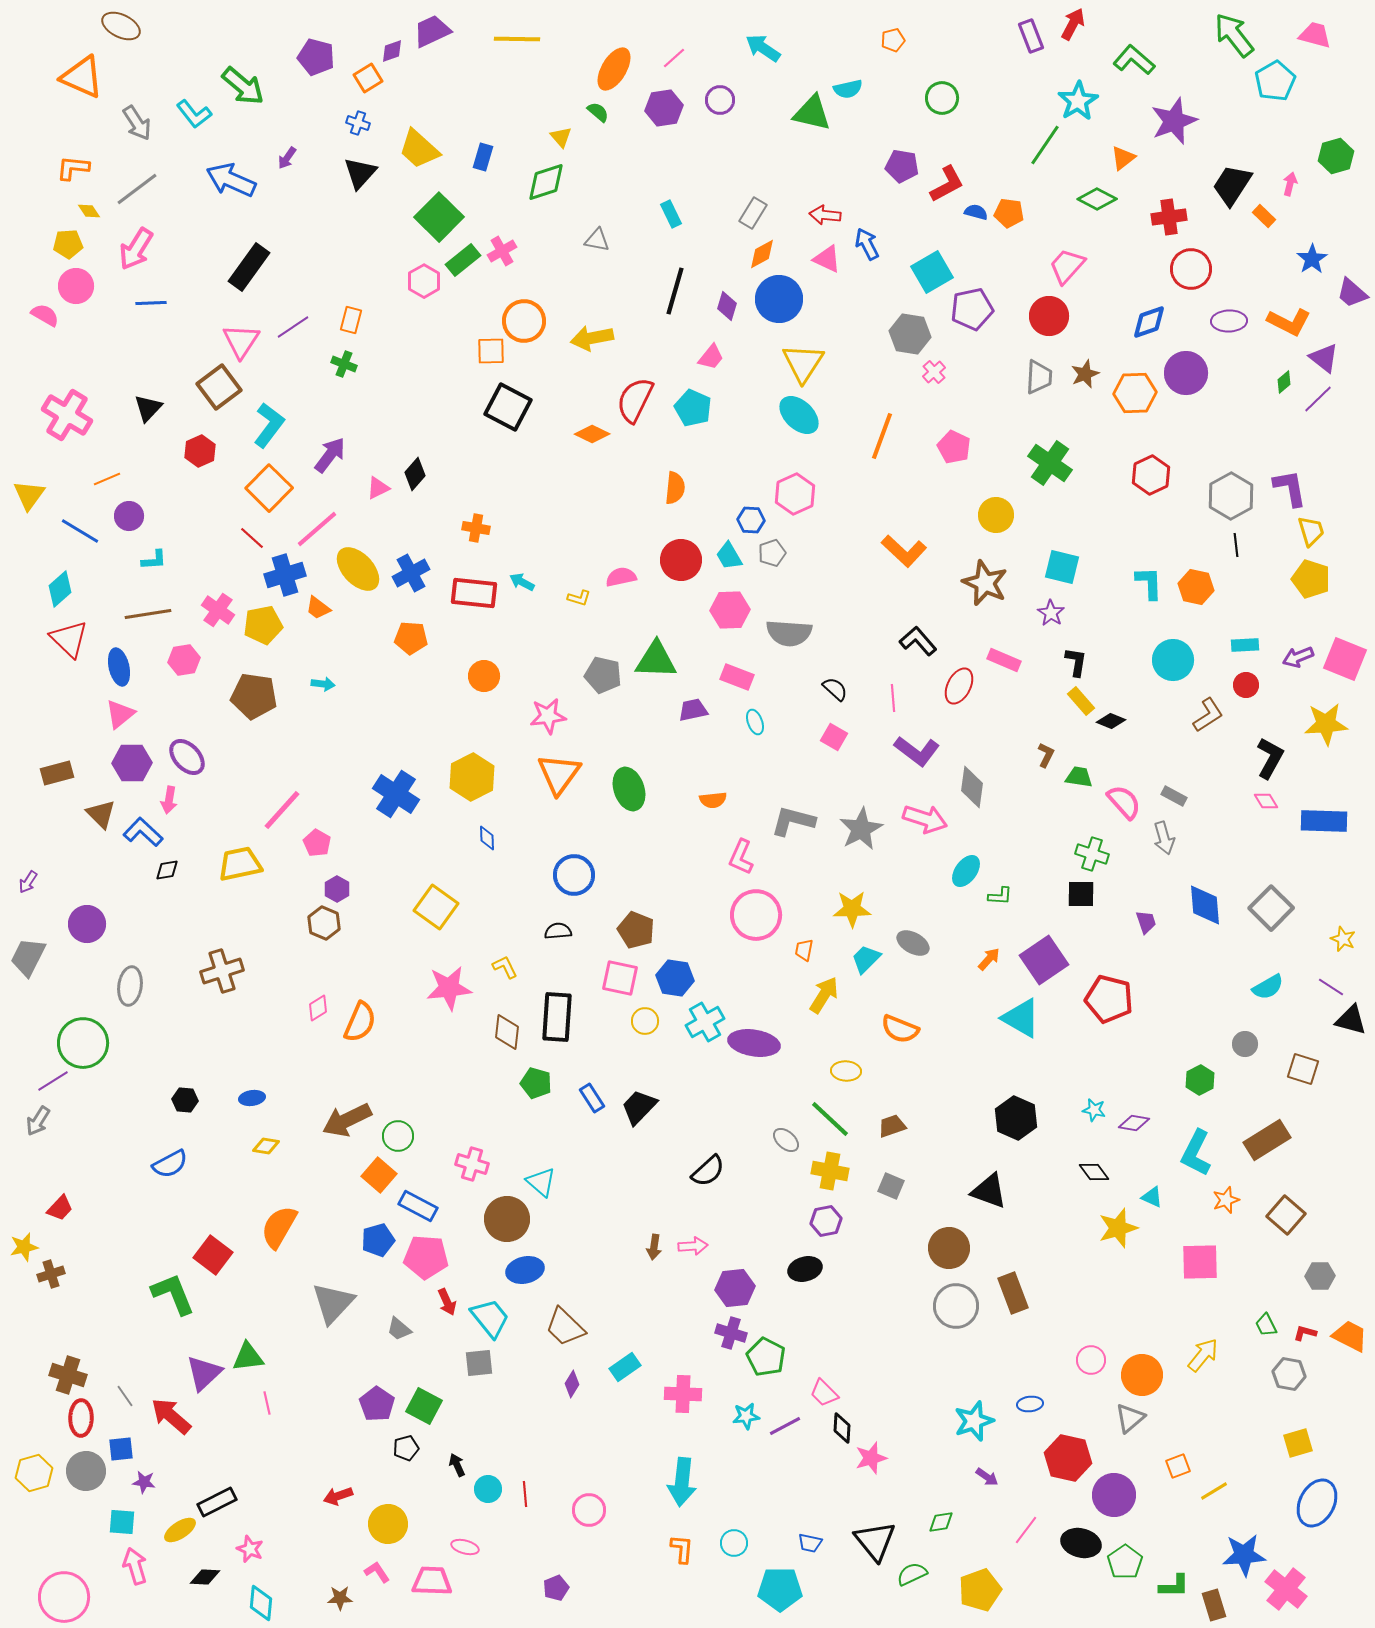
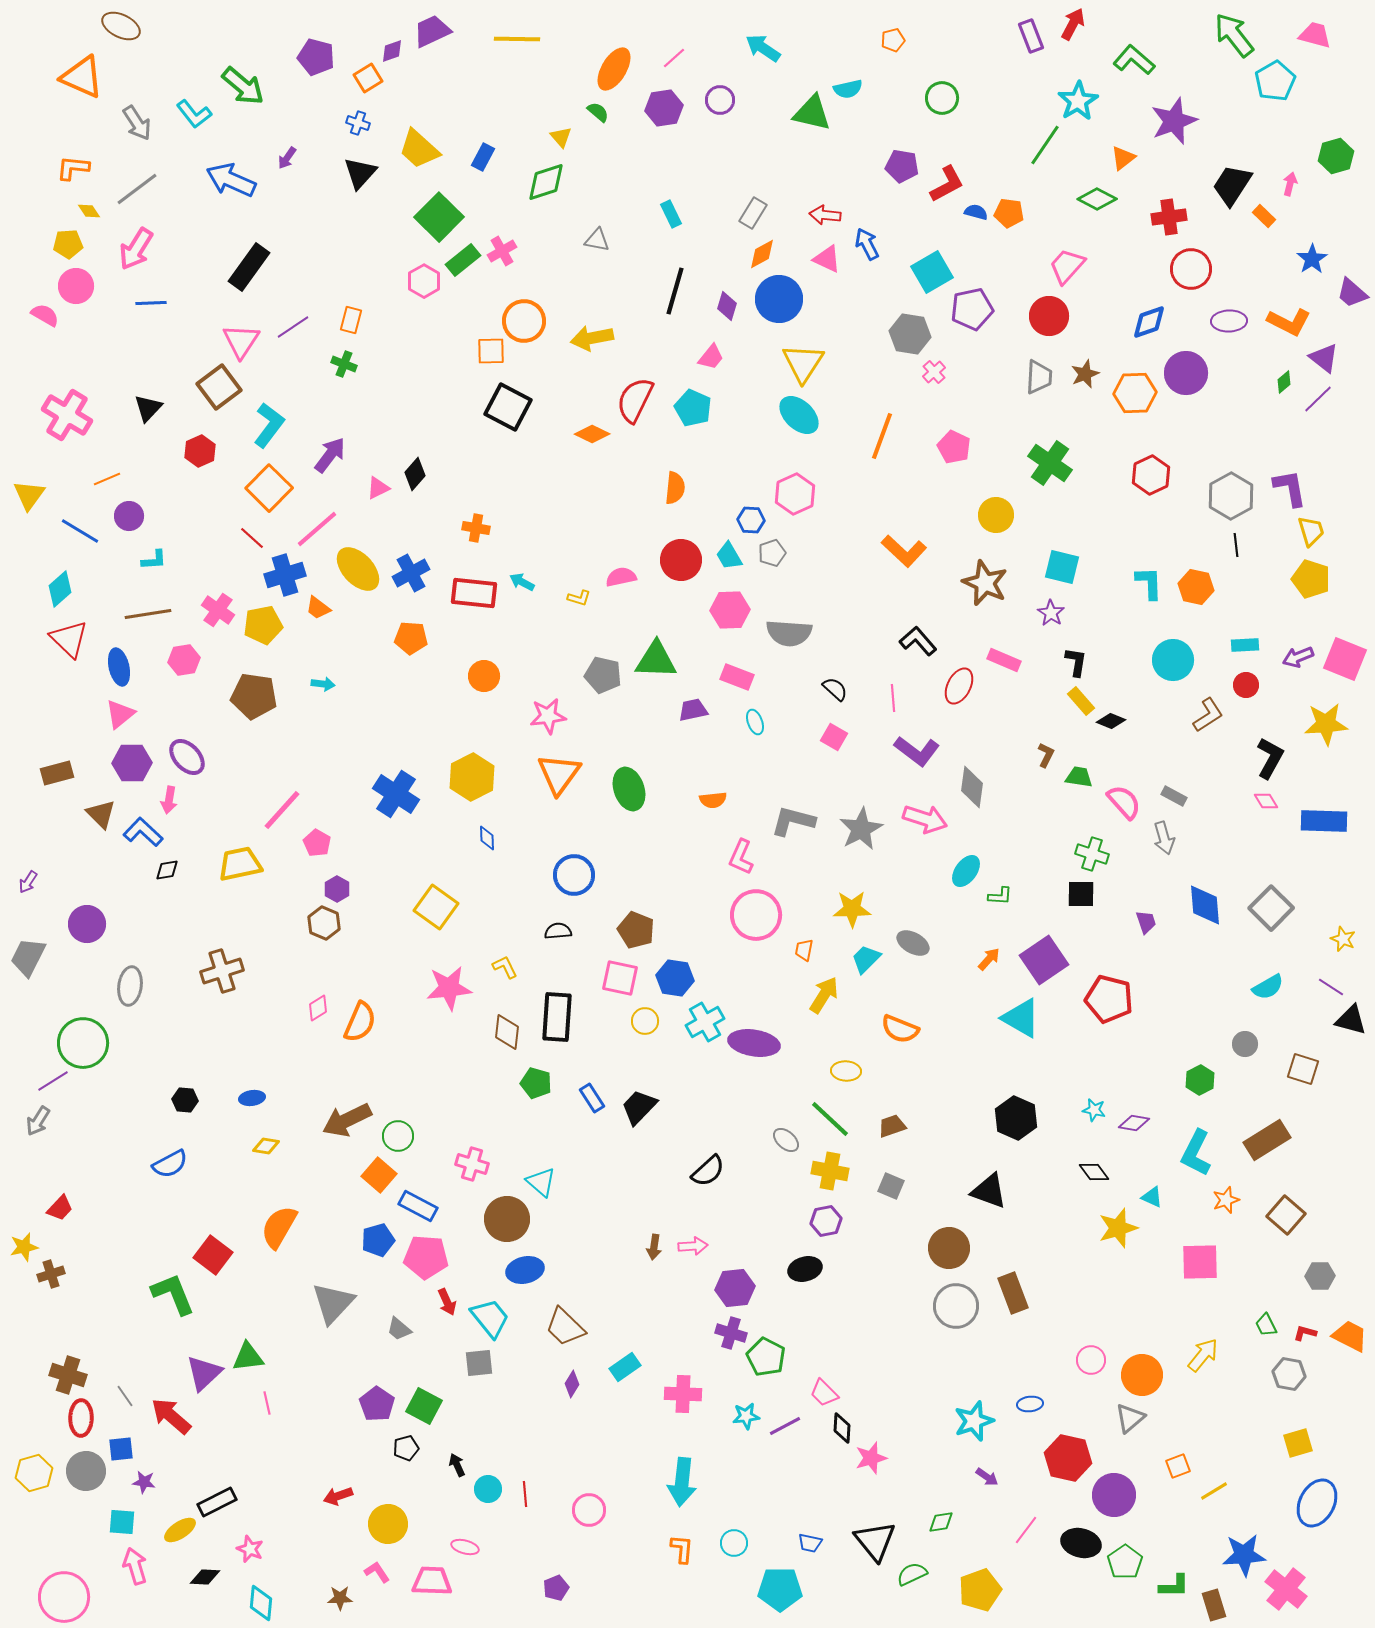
blue rectangle at (483, 157): rotated 12 degrees clockwise
